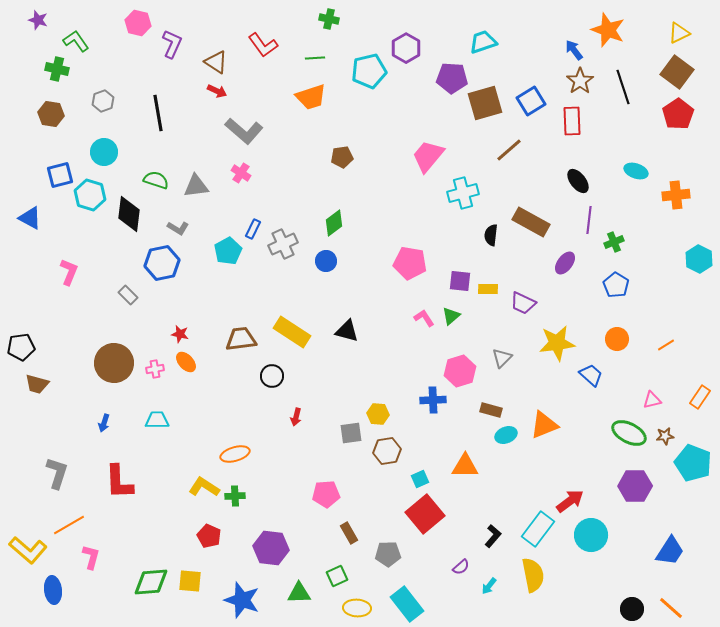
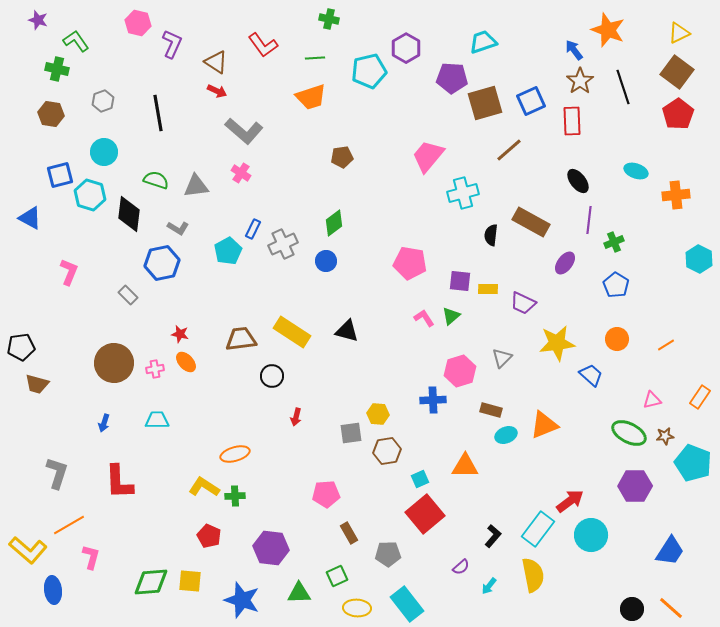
blue square at (531, 101): rotated 8 degrees clockwise
